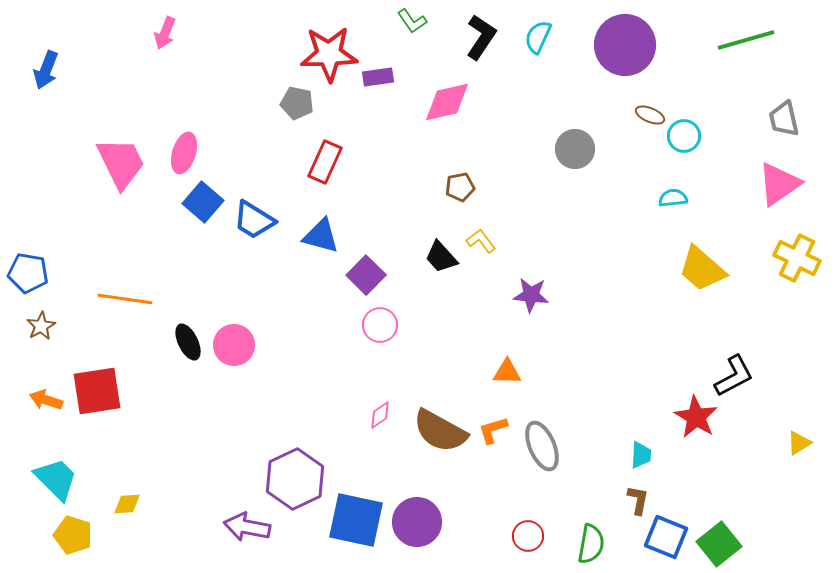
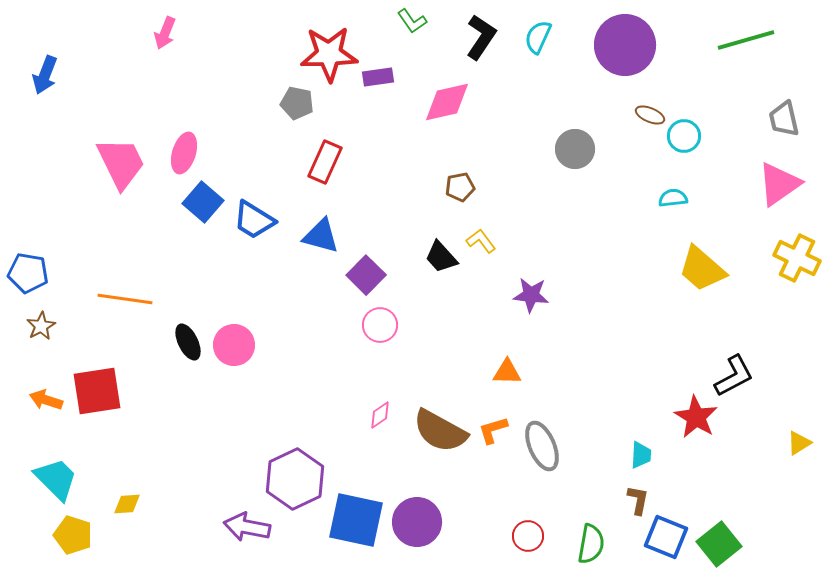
blue arrow at (46, 70): moved 1 px left, 5 px down
